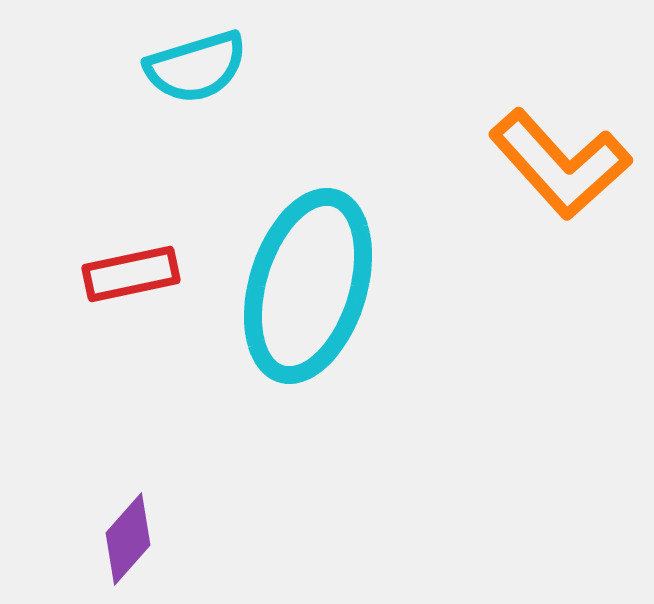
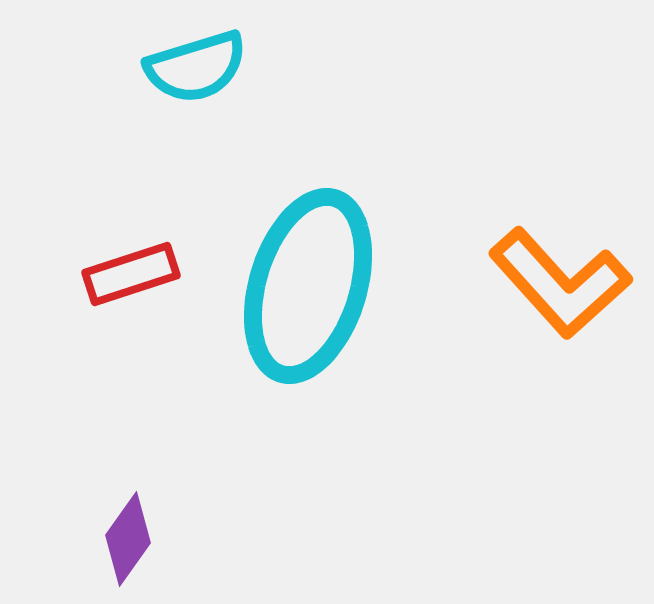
orange L-shape: moved 119 px down
red rectangle: rotated 6 degrees counterclockwise
purple diamond: rotated 6 degrees counterclockwise
